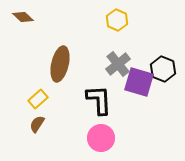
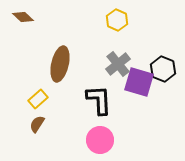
pink circle: moved 1 px left, 2 px down
